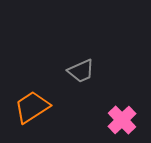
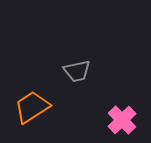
gray trapezoid: moved 4 px left; rotated 12 degrees clockwise
